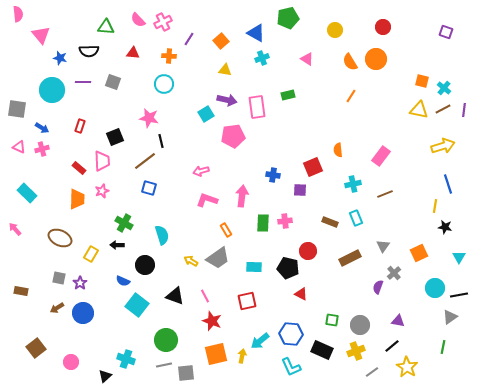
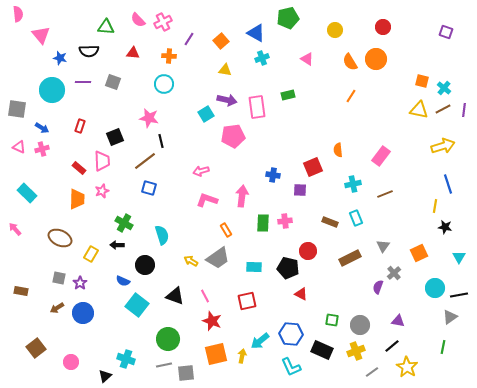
green circle at (166, 340): moved 2 px right, 1 px up
